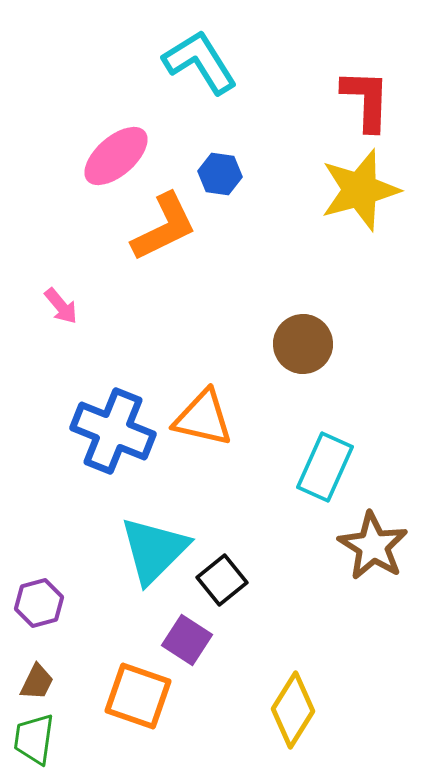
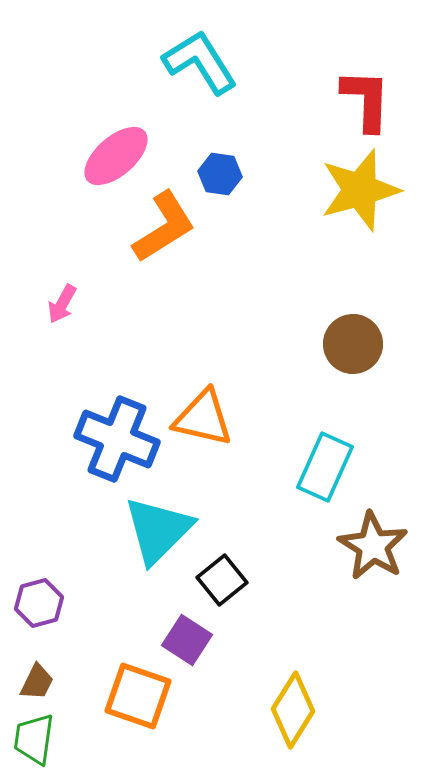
orange L-shape: rotated 6 degrees counterclockwise
pink arrow: moved 1 px right, 2 px up; rotated 69 degrees clockwise
brown circle: moved 50 px right
blue cross: moved 4 px right, 8 px down
cyan triangle: moved 4 px right, 20 px up
